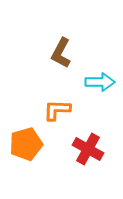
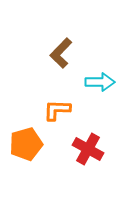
brown L-shape: rotated 16 degrees clockwise
